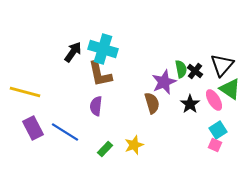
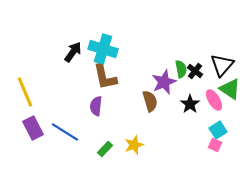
brown L-shape: moved 5 px right, 3 px down
yellow line: rotated 52 degrees clockwise
brown semicircle: moved 2 px left, 2 px up
